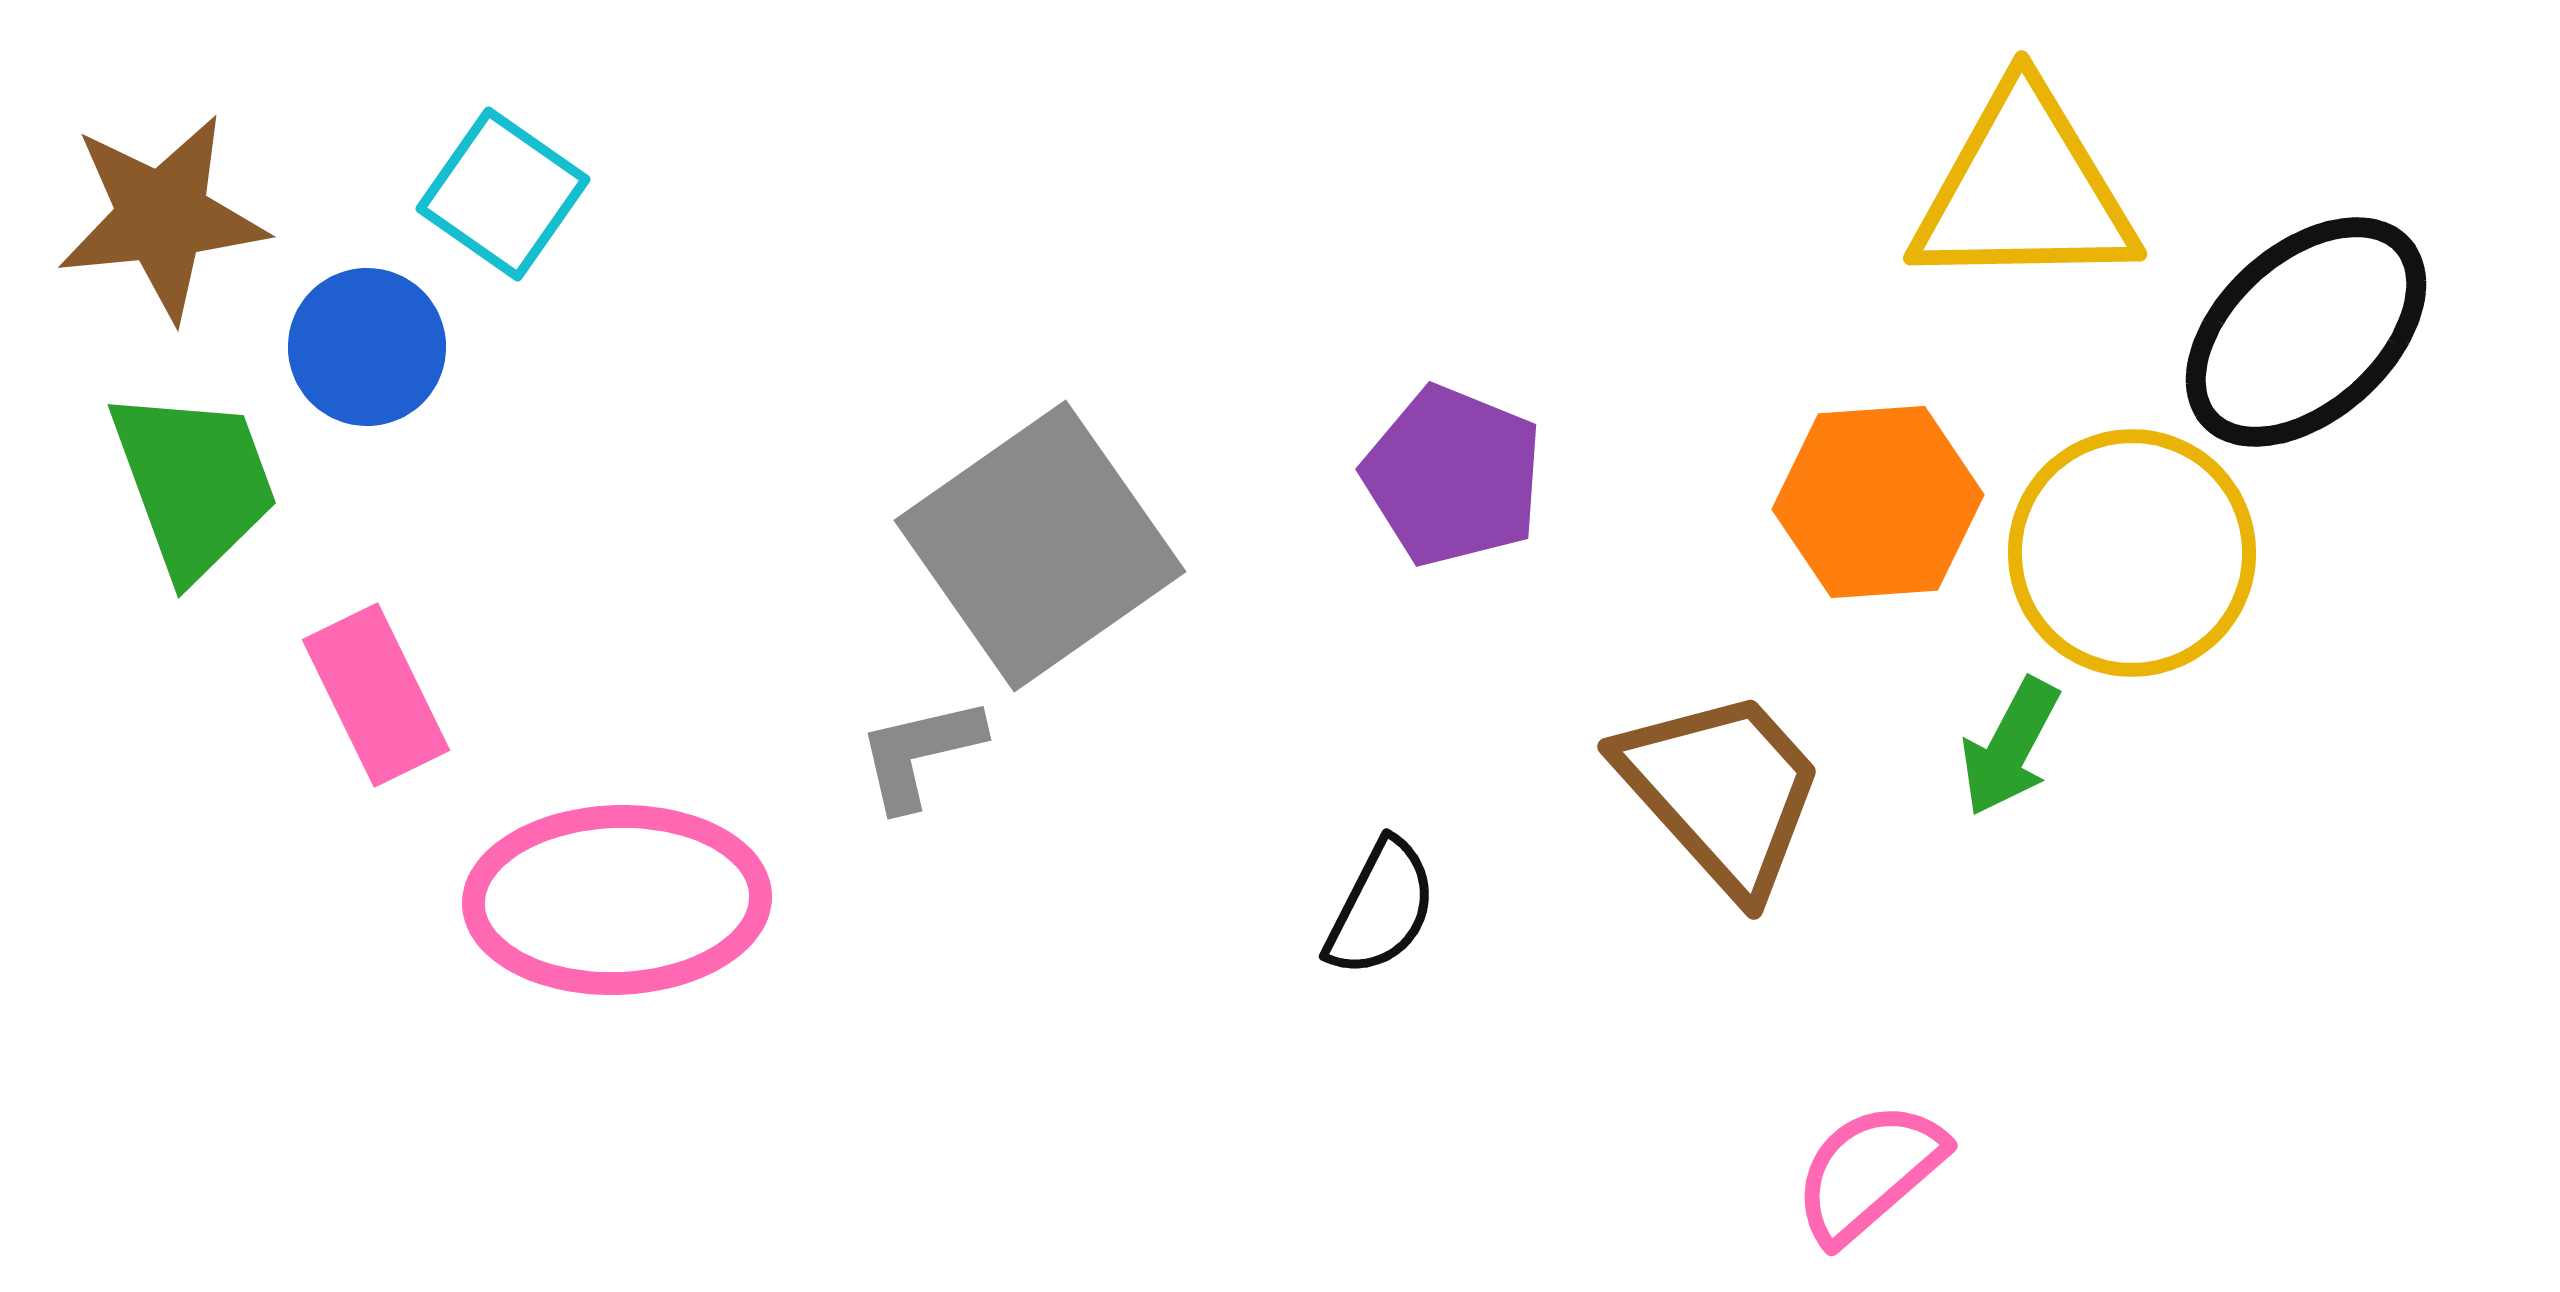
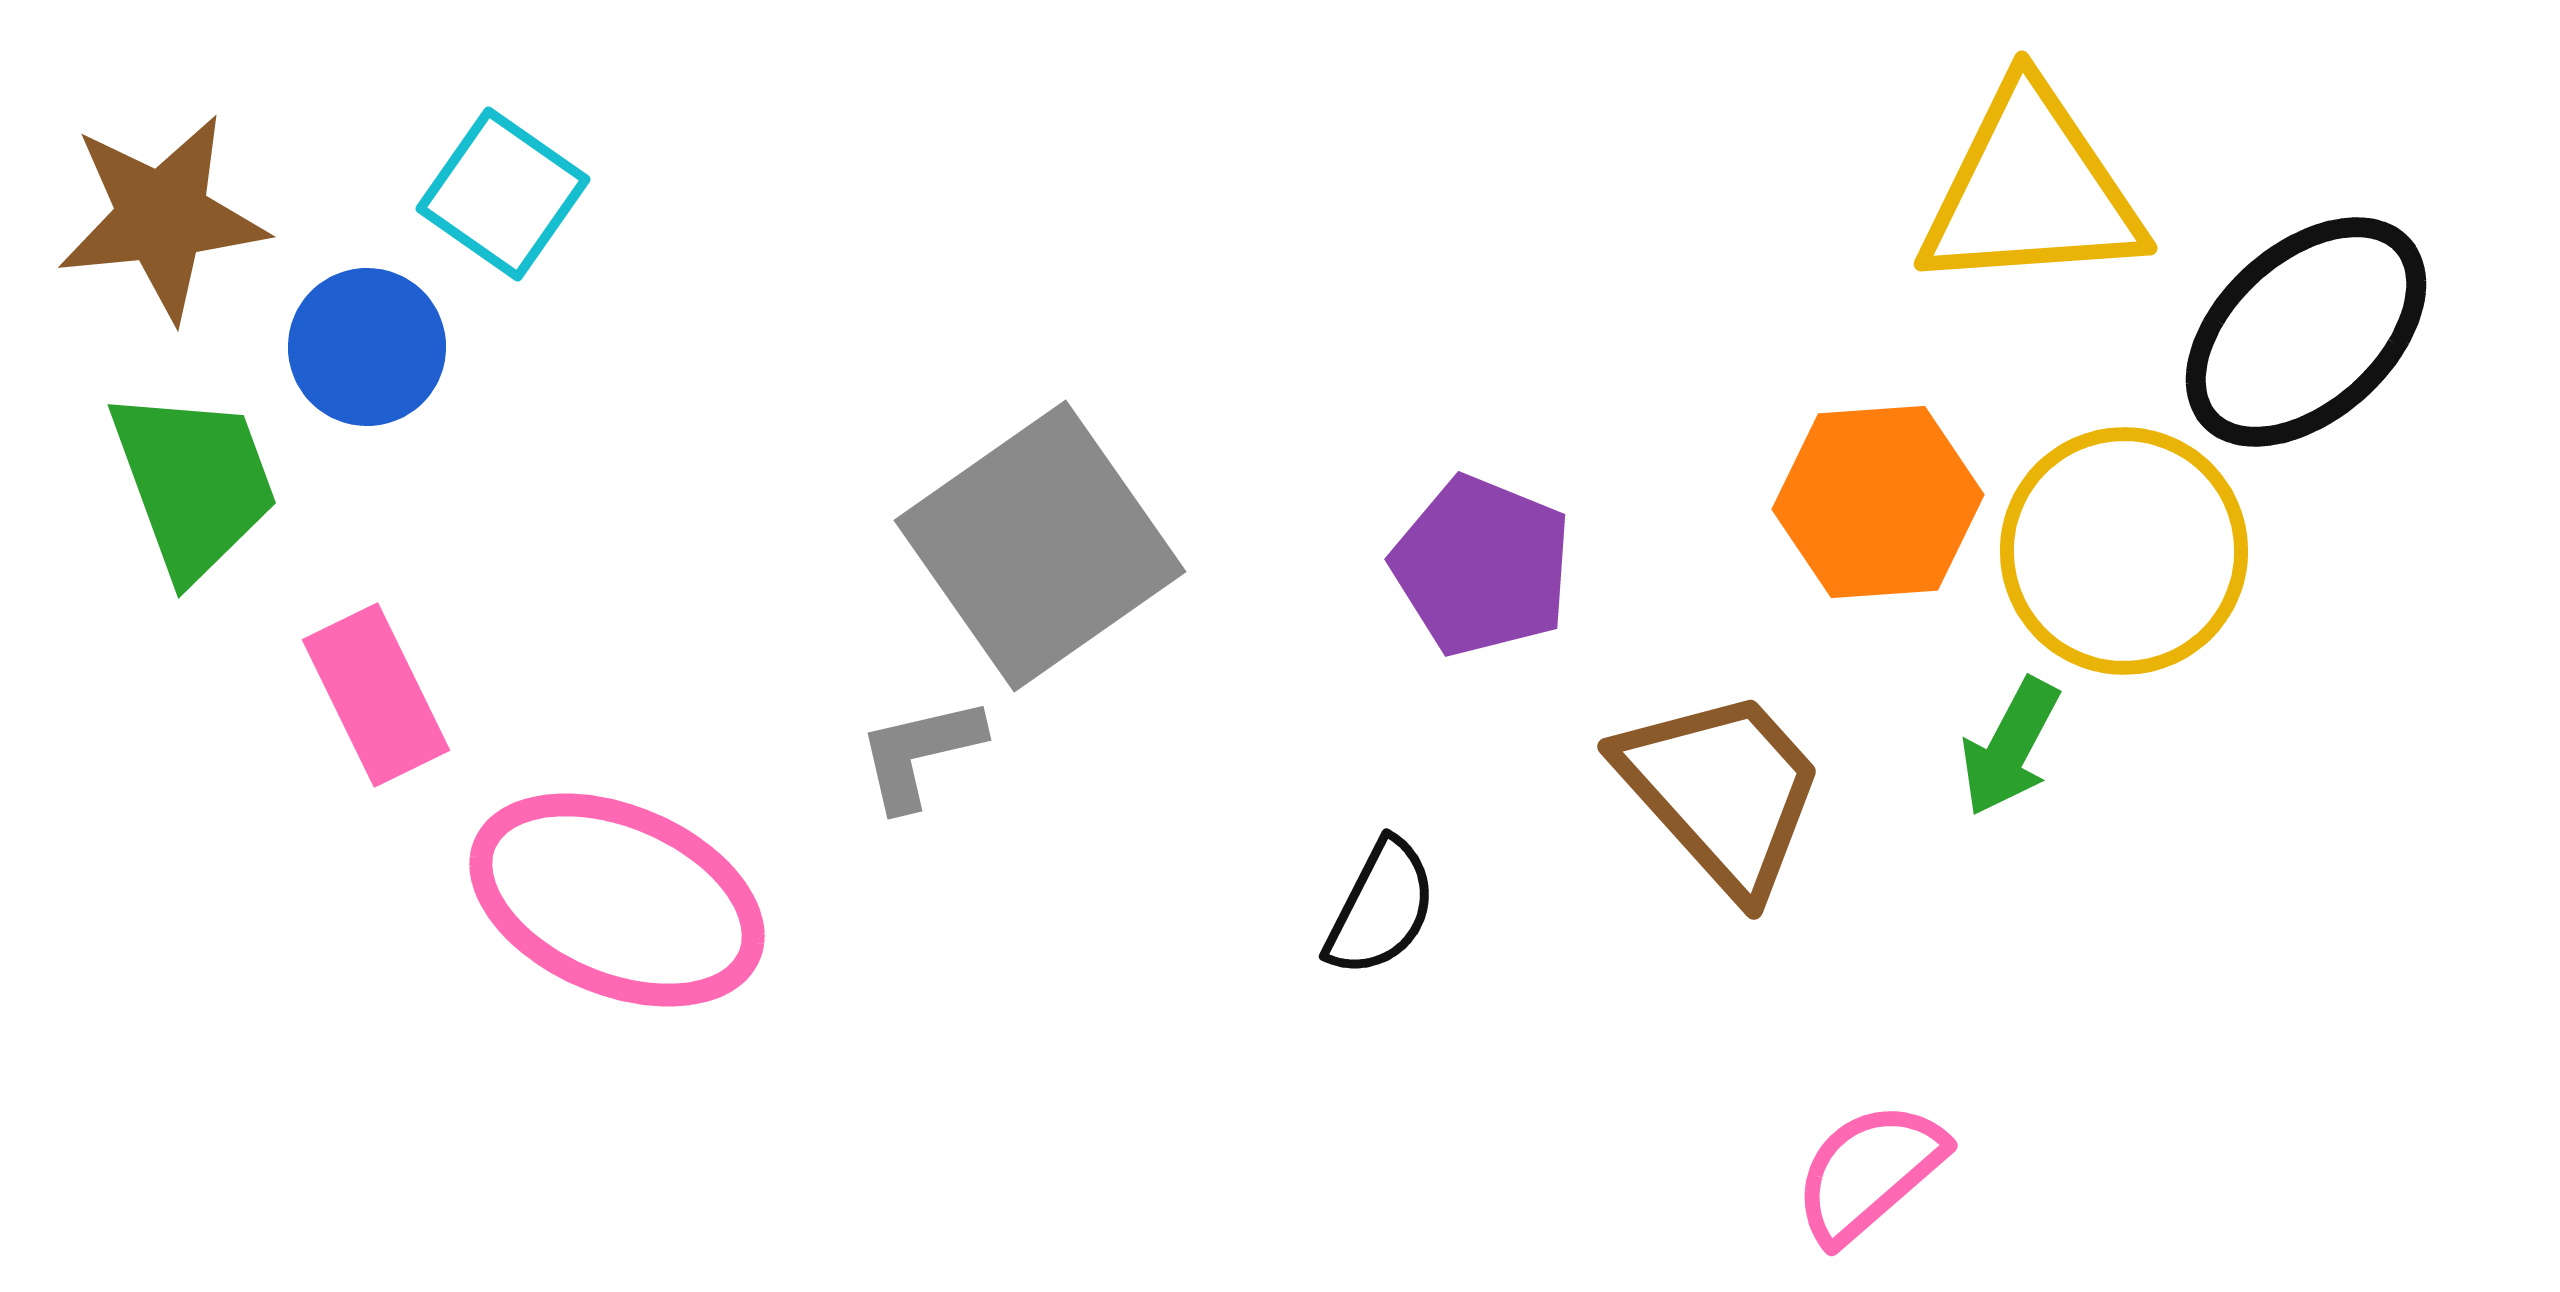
yellow triangle: moved 7 px right; rotated 3 degrees counterclockwise
purple pentagon: moved 29 px right, 90 px down
yellow circle: moved 8 px left, 2 px up
pink ellipse: rotated 25 degrees clockwise
